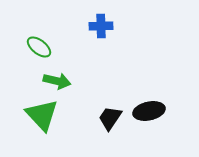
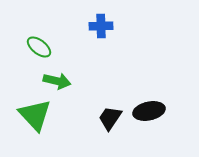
green triangle: moved 7 px left
